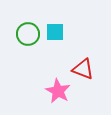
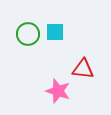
red triangle: rotated 15 degrees counterclockwise
pink star: rotated 10 degrees counterclockwise
